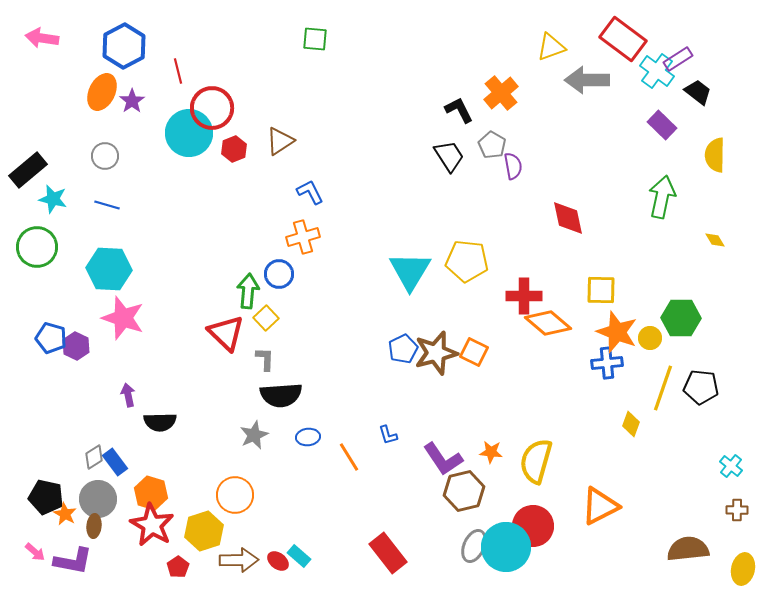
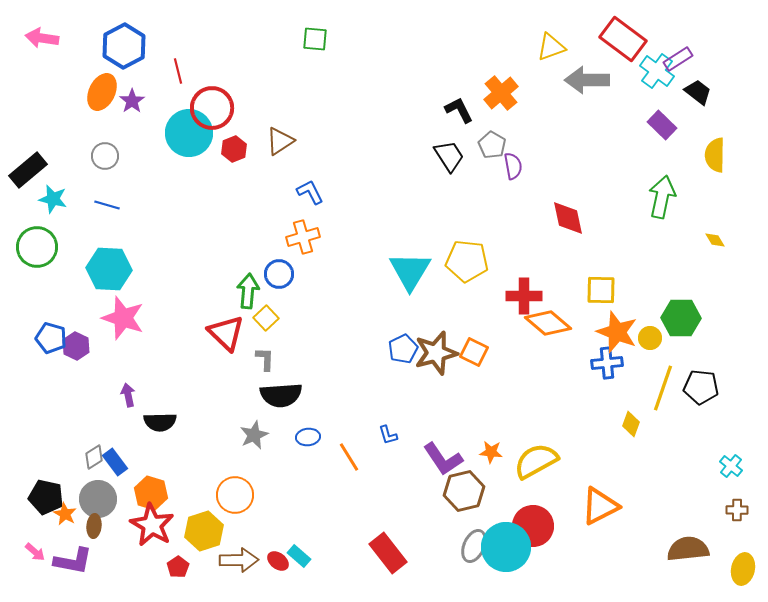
yellow semicircle at (536, 461): rotated 45 degrees clockwise
